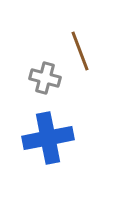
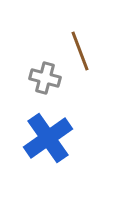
blue cross: rotated 24 degrees counterclockwise
